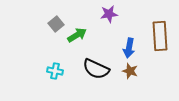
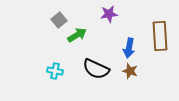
gray square: moved 3 px right, 4 px up
